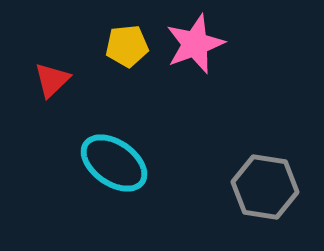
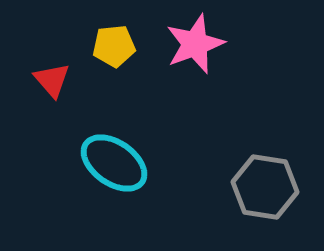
yellow pentagon: moved 13 px left
red triangle: rotated 27 degrees counterclockwise
